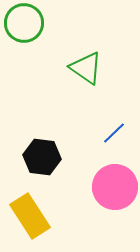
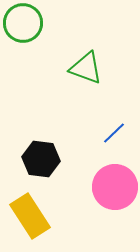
green circle: moved 1 px left
green triangle: rotated 15 degrees counterclockwise
black hexagon: moved 1 px left, 2 px down
